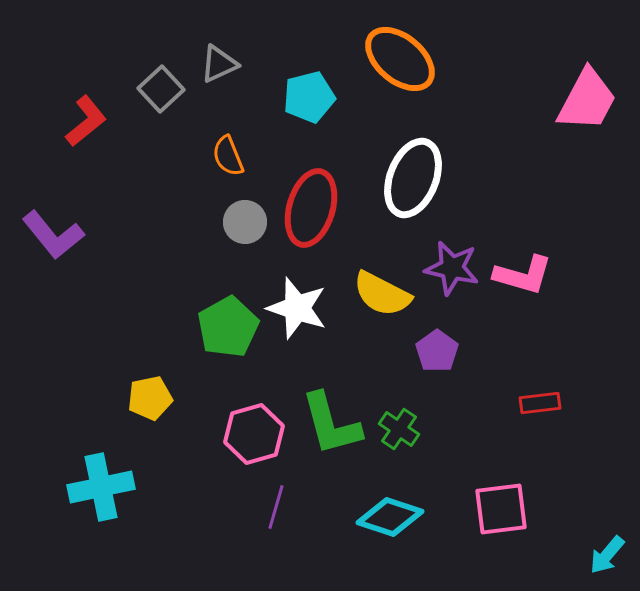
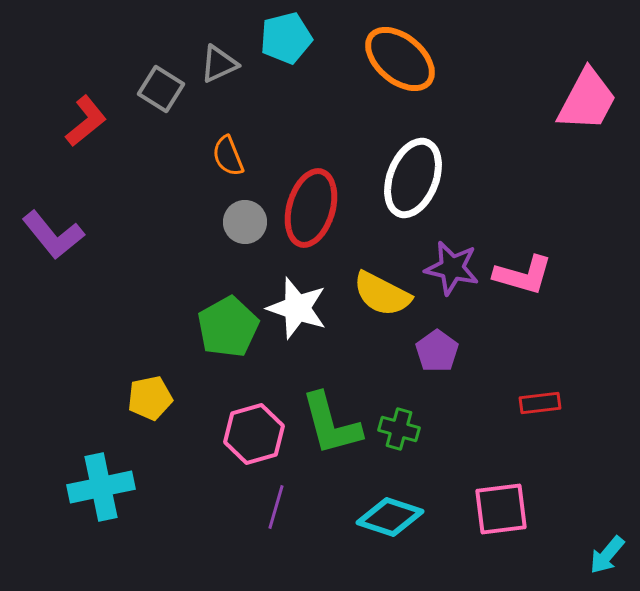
gray square: rotated 15 degrees counterclockwise
cyan pentagon: moved 23 px left, 59 px up
green cross: rotated 18 degrees counterclockwise
